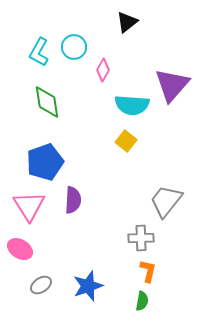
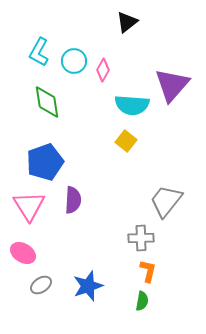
cyan circle: moved 14 px down
pink ellipse: moved 3 px right, 4 px down
